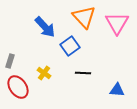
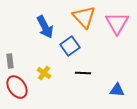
blue arrow: rotated 15 degrees clockwise
gray rectangle: rotated 24 degrees counterclockwise
red ellipse: moved 1 px left
